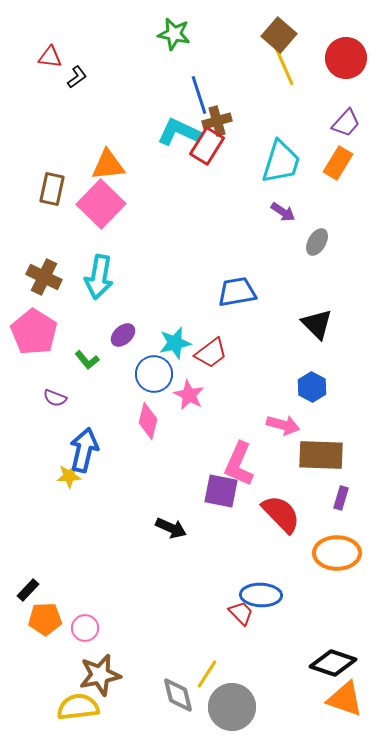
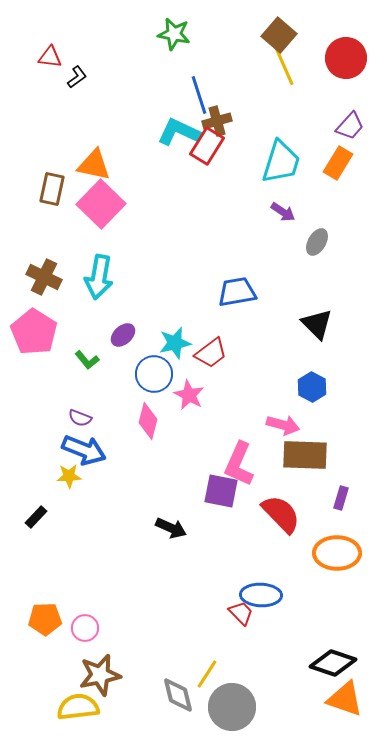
purple trapezoid at (346, 123): moved 4 px right, 3 px down
orange triangle at (108, 165): moved 14 px left; rotated 18 degrees clockwise
purple semicircle at (55, 398): moved 25 px right, 20 px down
blue arrow at (84, 450): rotated 99 degrees clockwise
brown rectangle at (321, 455): moved 16 px left
black rectangle at (28, 590): moved 8 px right, 73 px up
